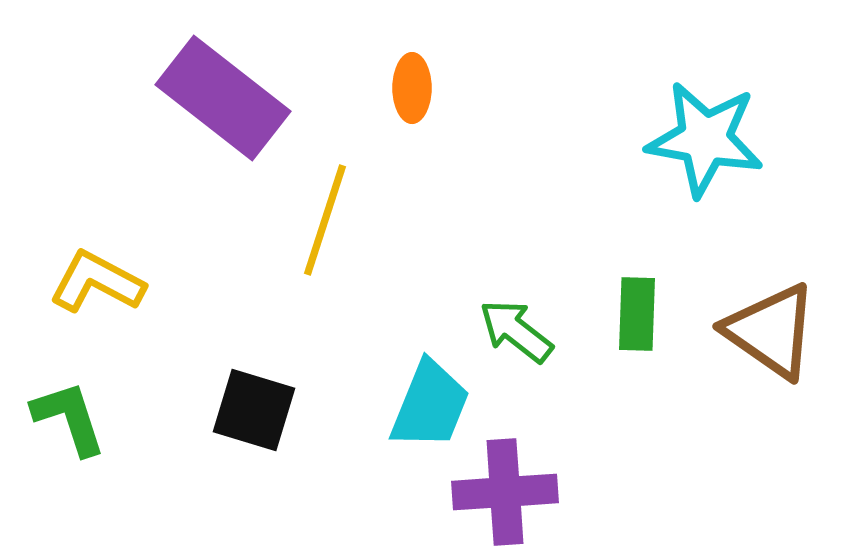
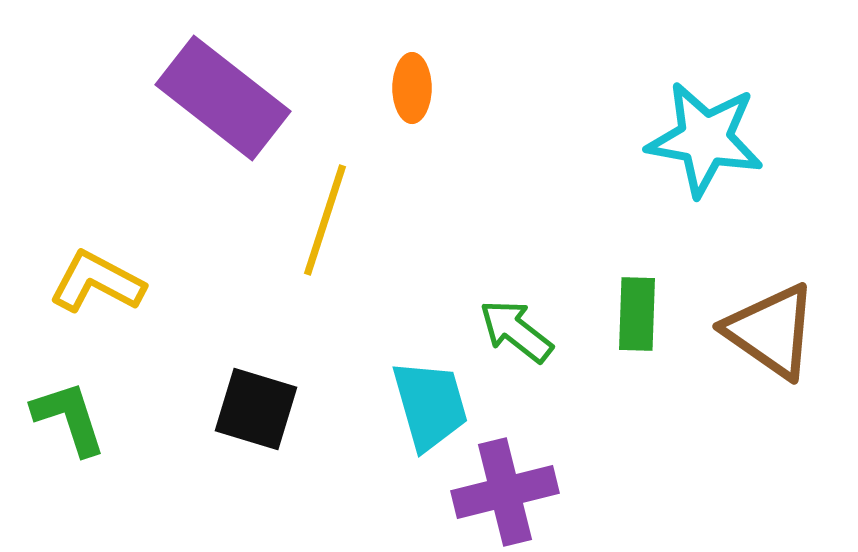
cyan trapezoid: rotated 38 degrees counterclockwise
black square: moved 2 px right, 1 px up
purple cross: rotated 10 degrees counterclockwise
